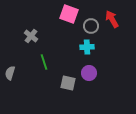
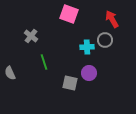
gray circle: moved 14 px right, 14 px down
gray semicircle: rotated 40 degrees counterclockwise
gray square: moved 2 px right
